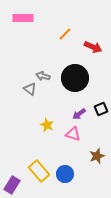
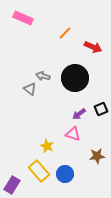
pink rectangle: rotated 24 degrees clockwise
orange line: moved 1 px up
yellow star: moved 21 px down
brown star: rotated 14 degrees clockwise
